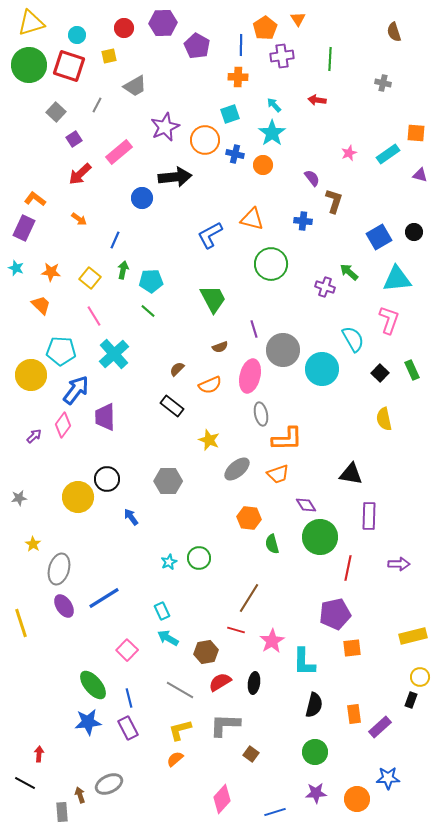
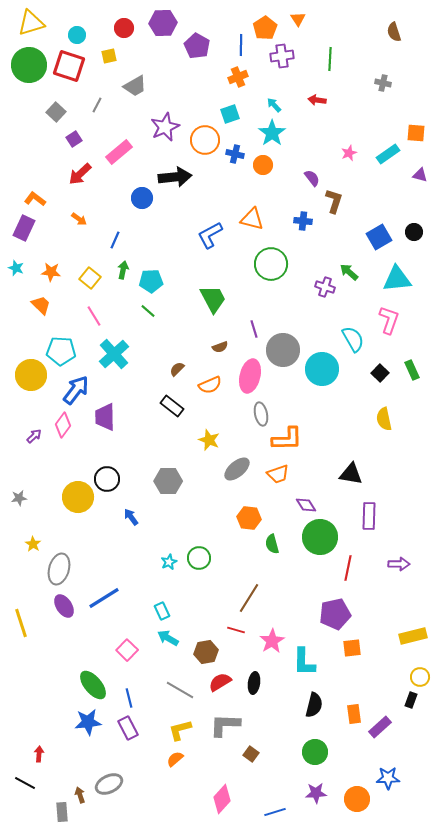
orange cross at (238, 77): rotated 24 degrees counterclockwise
